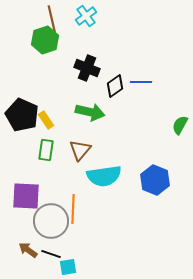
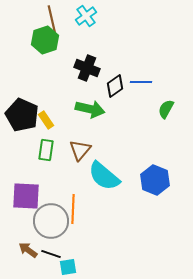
green arrow: moved 3 px up
green semicircle: moved 14 px left, 16 px up
cyan semicircle: rotated 48 degrees clockwise
